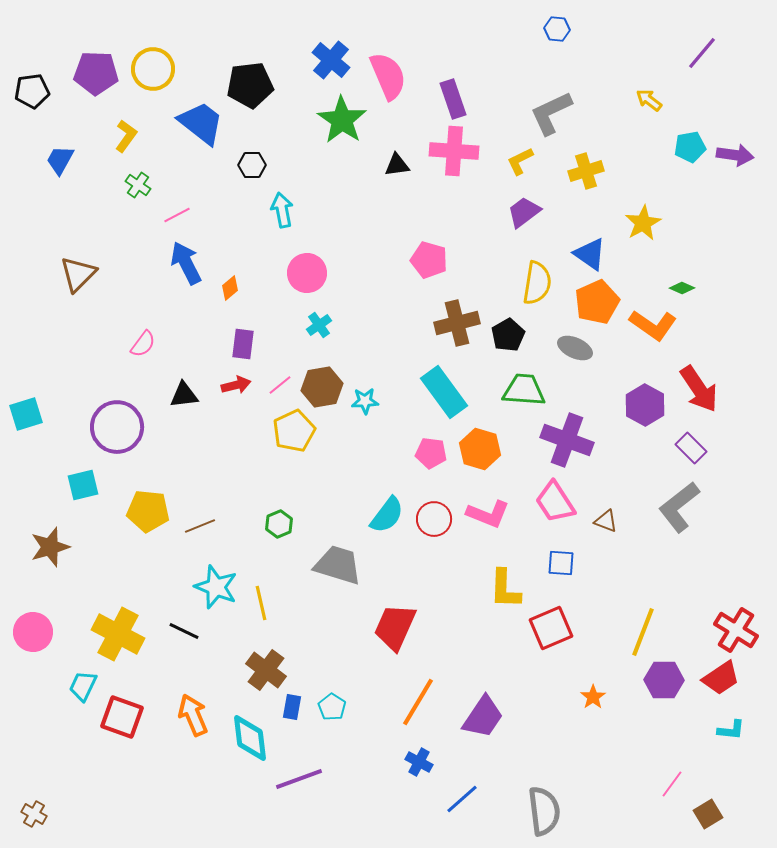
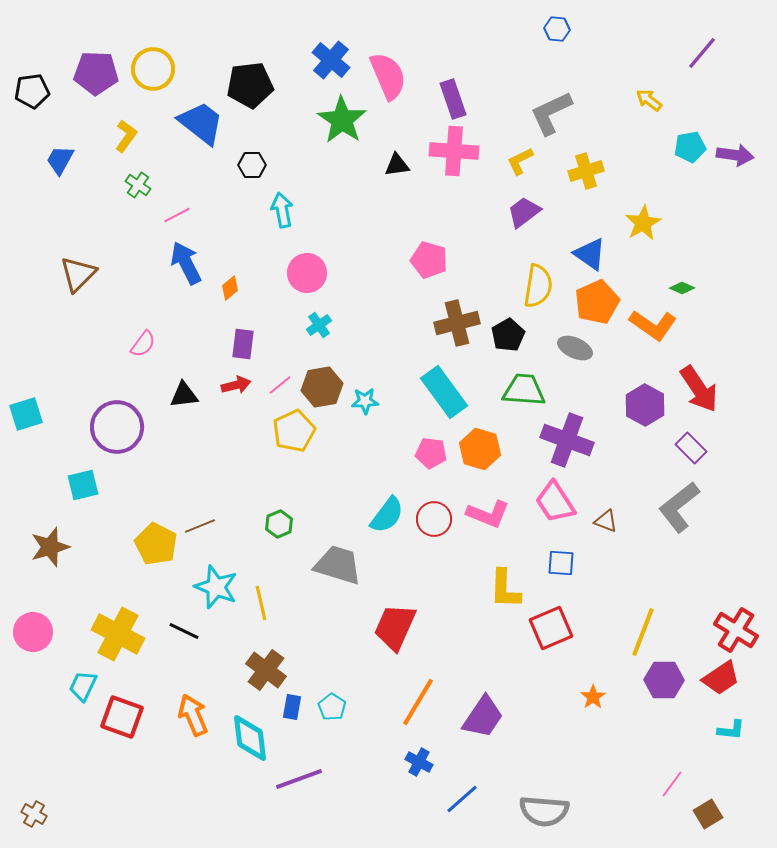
yellow semicircle at (537, 283): moved 1 px right, 3 px down
yellow pentagon at (148, 511): moved 8 px right, 33 px down; rotated 21 degrees clockwise
gray semicircle at (544, 811): rotated 102 degrees clockwise
